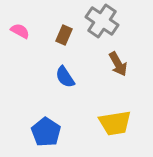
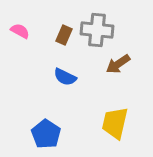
gray cross: moved 5 px left, 9 px down; rotated 28 degrees counterclockwise
brown arrow: rotated 85 degrees clockwise
blue semicircle: rotated 30 degrees counterclockwise
yellow trapezoid: rotated 112 degrees clockwise
blue pentagon: moved 2 px down
